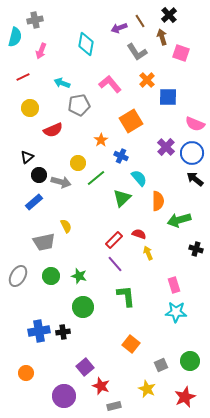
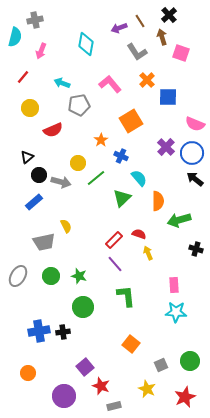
red line at (23, 77): rotated 24 degrees counterclockwise
pink rectangle at (174, 285): rotated 14 degrees clockwise
orange circle at (26, 373): moved 2 px right
